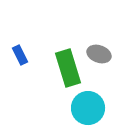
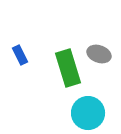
cyan circle: moved 5 px down
